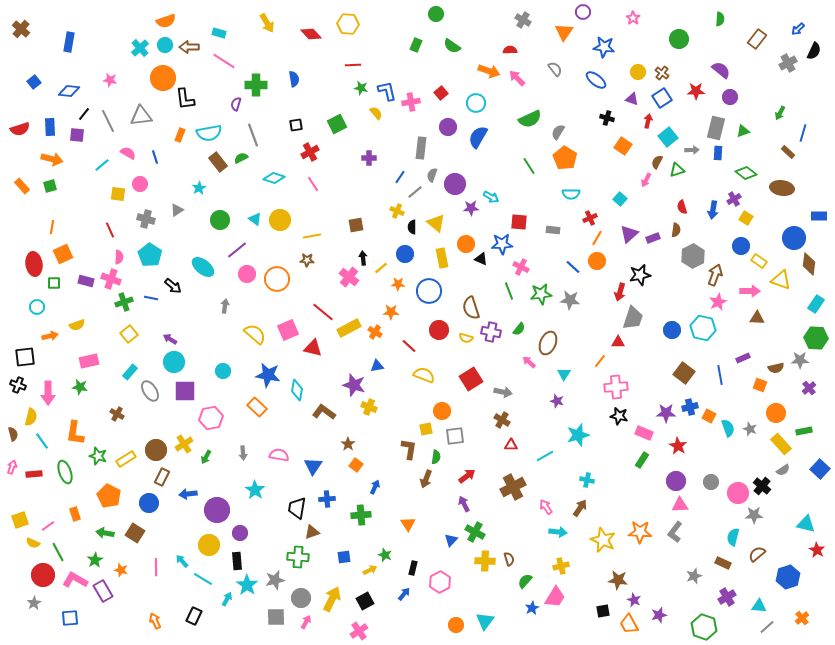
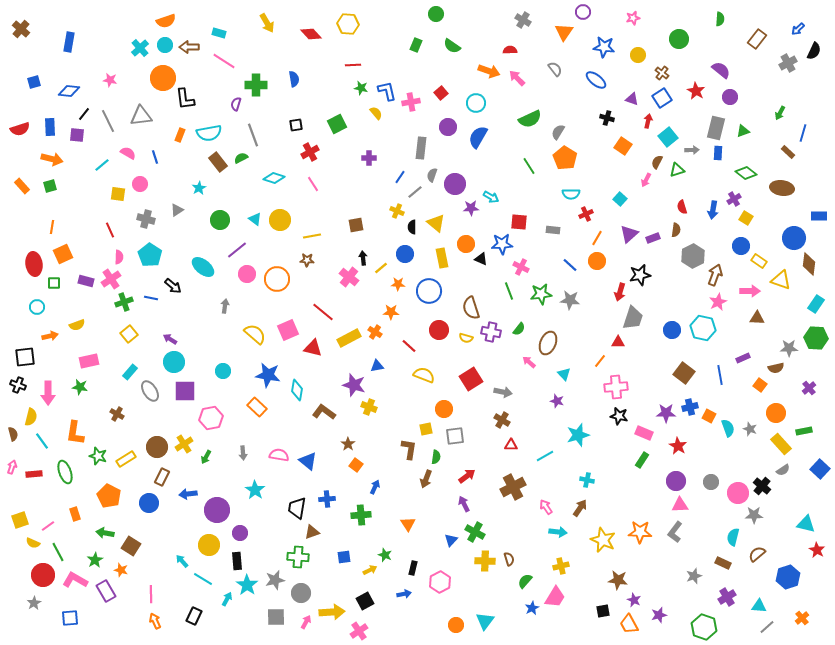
pink star at (633, 18): rotated 24 degrees clockwise
yellow circle at (638, 72): moved 17 px up
blue square at (34, 82): rotated 24 degrees clockwise
red star at (696, 91): rotated 30 degrees clockwise
red cross at (590, 218): moved 4 px left, 4 px up
blue line at (573, 267): moved 3 px left, 2 px up
pink cross at (111, 279): rotated 36 degrees clockwise
yellow rectangle at (349, 328): moved 10 px down
gray star at (800, 360): moved 11 px left, 12 px up
cyan triangle at (564, 374): rotated 16 degrees counterclockwise
orange square at (760, 385): rotated 16 degrees clockwise
orange circle at (442, 411): moved 2 px right, 2 px up
brown circle at (156, 450): moved 1 px right, 3 px up
blue triangle at (313, 466): moved 5 px left, 5 px up; rotated 24 degrees counterclockwise
brown square at (135, 533): moved 4 px left, 13 px down
pink line at (156, 567): moved 5 px left, 27 px down
purple rectangle at (103, 591): moved 3 px right
blue arrow at (404, 594): rotated 40 degrees clockwise
gray circle at (301, 598): moved 5 px up
yellow arrow at (332, 599): moved 13 px down; rotated 60 degrees clockwise
